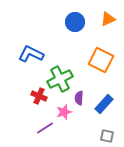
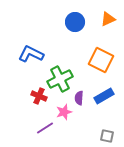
blue rectangle: moved 8 px up; rotated 18 degrees clockwise
